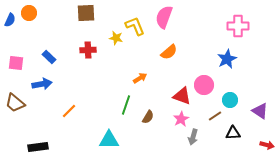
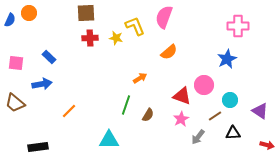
red cross: moved 2 px right, 12 px up
brown semicircle: moved 2 px up
gray arrow: moved 5 px right; rotated 21 degrees clockwise
